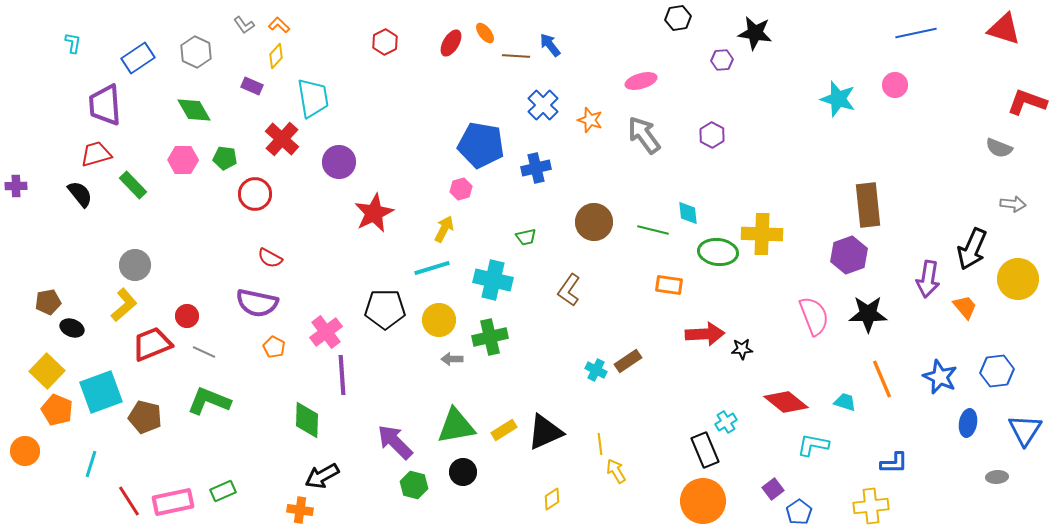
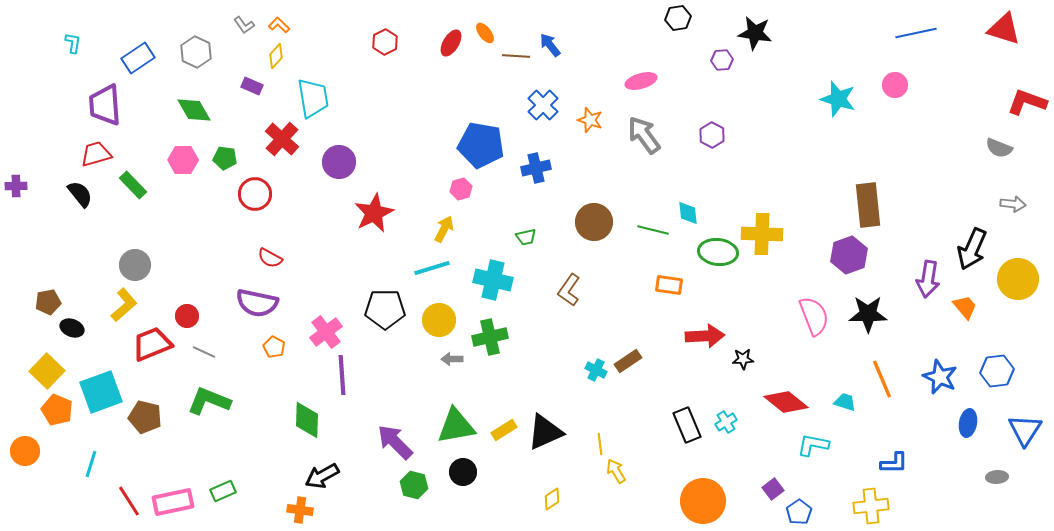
red arrow at (705, 334): moved 2 px down
black star at (742, 349): moved 1 px right, 10 px down
black rectangle at (705, 450): moved 18 px left, 25 px up
